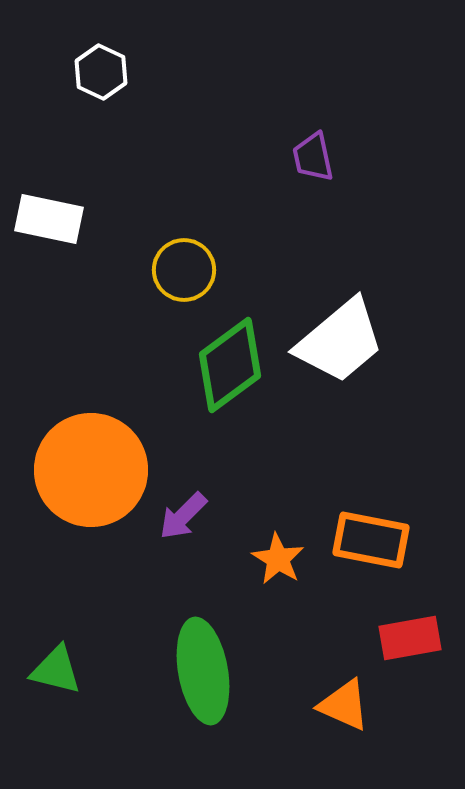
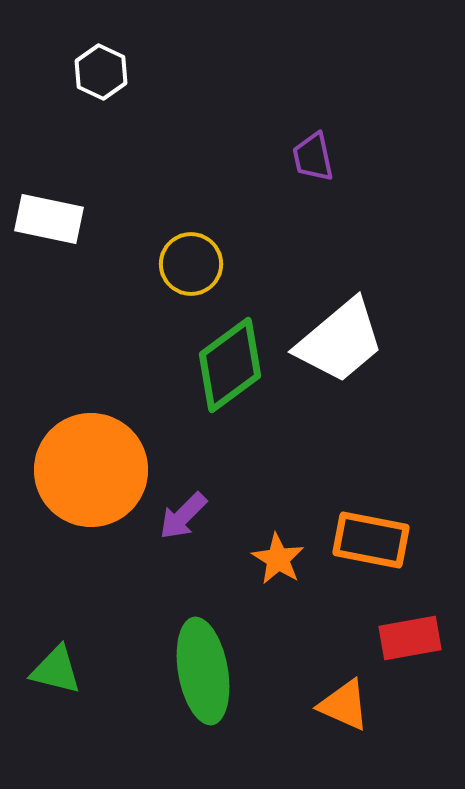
yellow circle: moved 7 px right, 6 px up
